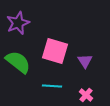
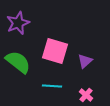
purple triangle: rotated 21 degrees clockwise
